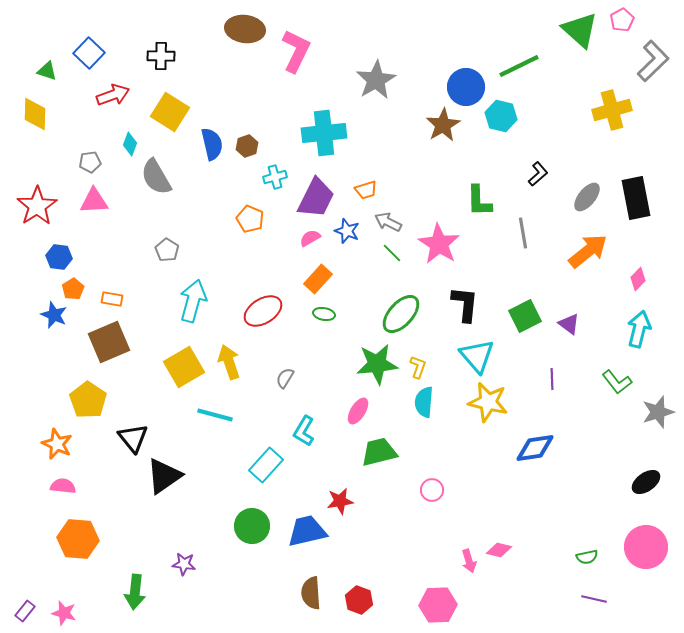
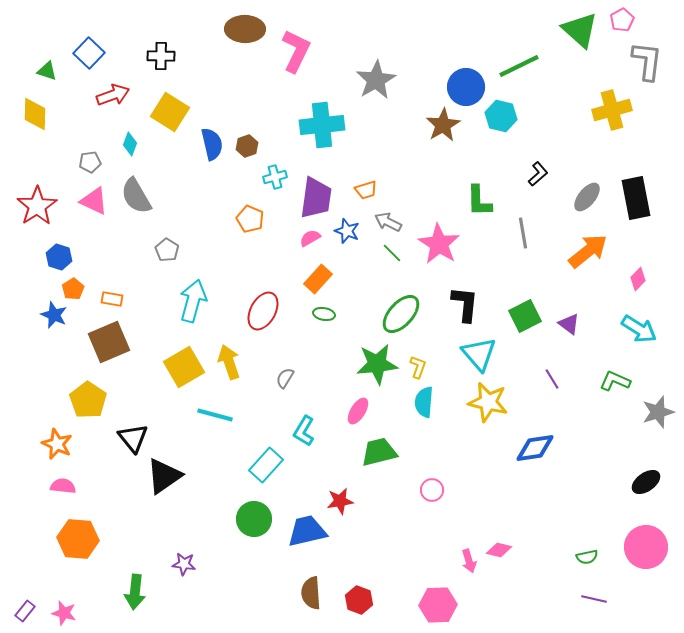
brown ellipse at (245, 29): rotated 6 degrees counterclockwise
gray L-shape at (653, 61): moved 6 px left; rotated 39 degrees counterclockwise
cyan cross at (324, 133): moved 2 px left, 8 px up
gray semicircle at (156, 177): moved 20 px left, 19 px down
purple trapezoid at (316, 198): rotated 18 degrees counterclockwise
pink triangle at (94, 201): rotated 28 degrees clockwise
blue hexagon at (59, 257): rotated 10 degrees clockwise
red ellipse at (263, 311): rotated 30 degrees counterclockwise
cyan arrow at (639, 329): rotated 108 degrees clockwise
cyan triangle at (477, 356): moved 2 px right, 2 px up
purple line at (552, 379): rotated 30 degrees counterclockwise
green L-shape at (617, 382): moved 2 px left, 1 px up; rotated 152 degrees clockwise
green circle at (252, 526): moved 2 px right, 7 px up
